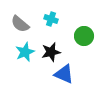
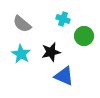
cyan cross: moved 12 px right
gray semicircle: moved 2 px right
cyan star: moved 4 px left, 2 px down; rotated 18 degrees counterclockwise
blue triangle: moved 2 px down
